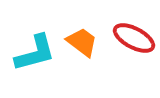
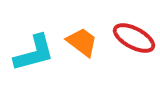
cyan L-shape: moved 1 px left
